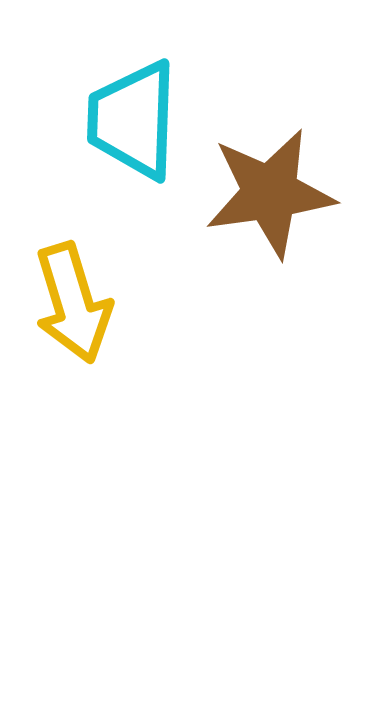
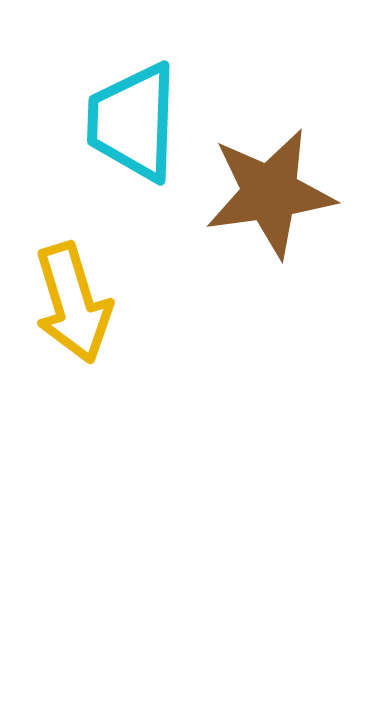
cyan trapezoid: moved 2 px down
